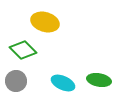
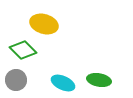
yellow ellipse: moved 1 px left, 2 px down
gray circle: moved 1 px up
